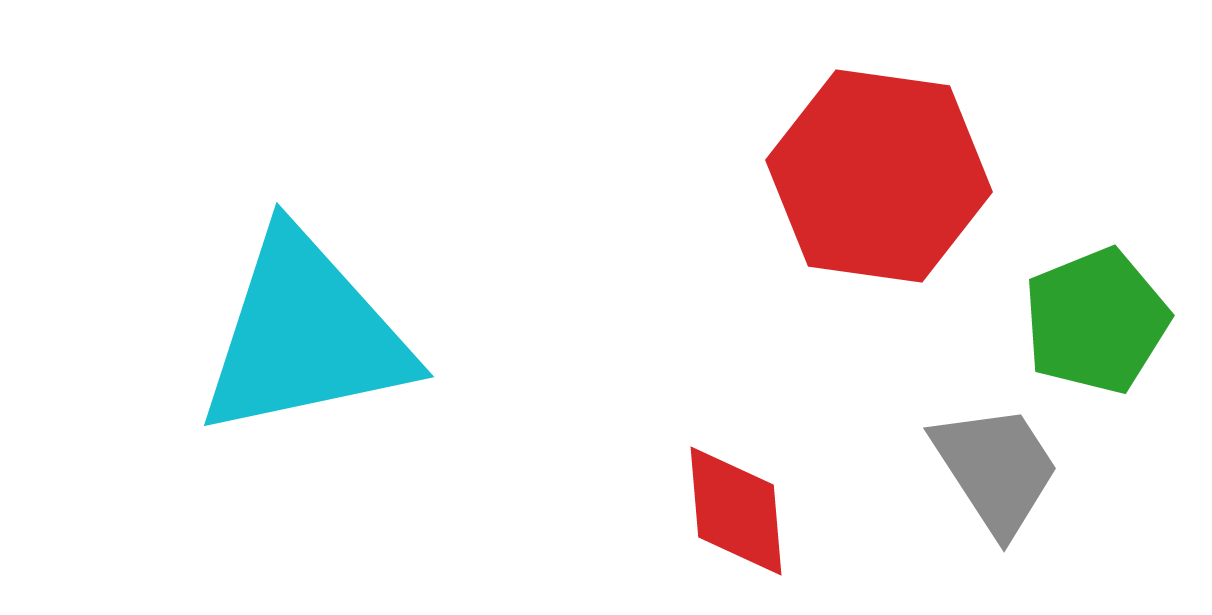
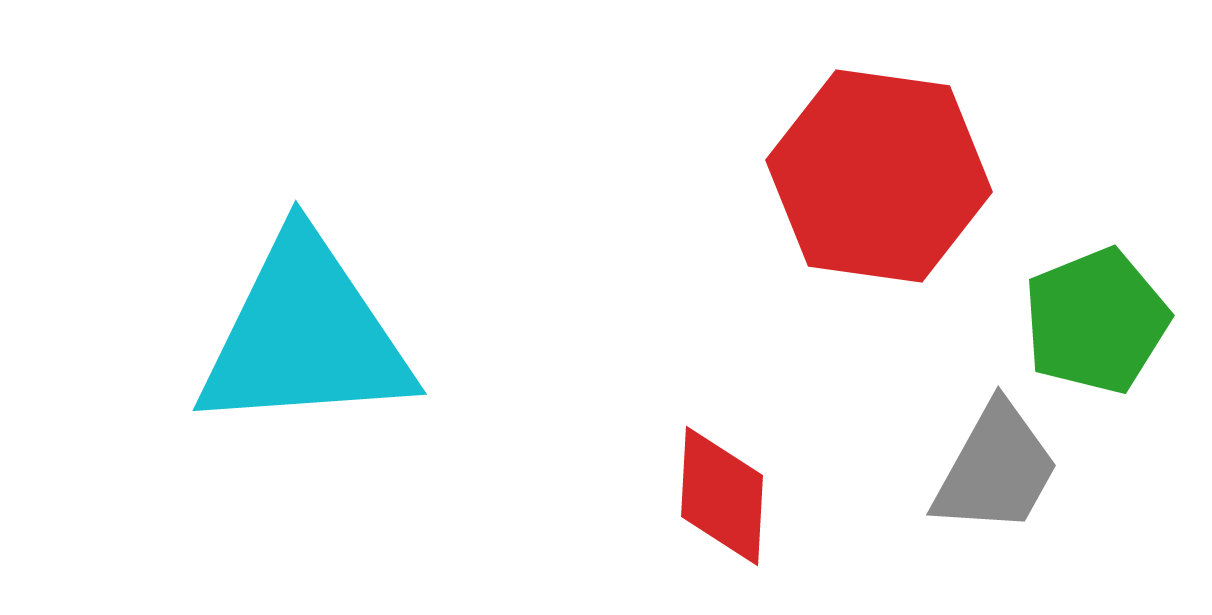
cyan triangle: rotated 8 degrees clockwise
gray trapezoid: rotated 62 degrees clockwise
red diamond: moved 14 px left, 15 px up; rotated 8 degrees clockwise
